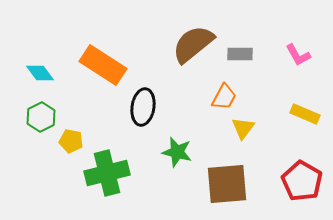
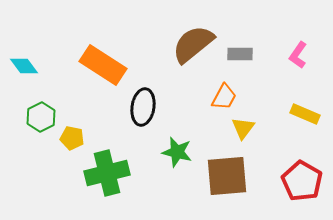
pink L-shape: rotated 64 degrees clockwise
cyan diamond: moved 16 px left, 7 px up
yellow pentagon: moved 1 px right, 3 px up
brown square: moved 8 px up
